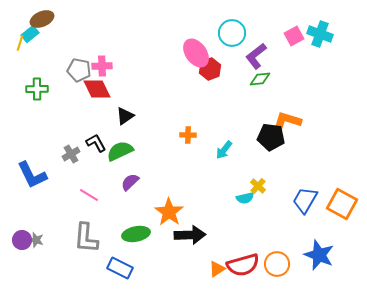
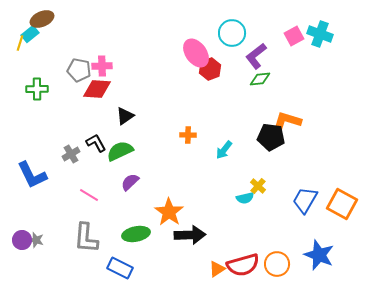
red diamond: rotated 60 degrees counterclockwise
